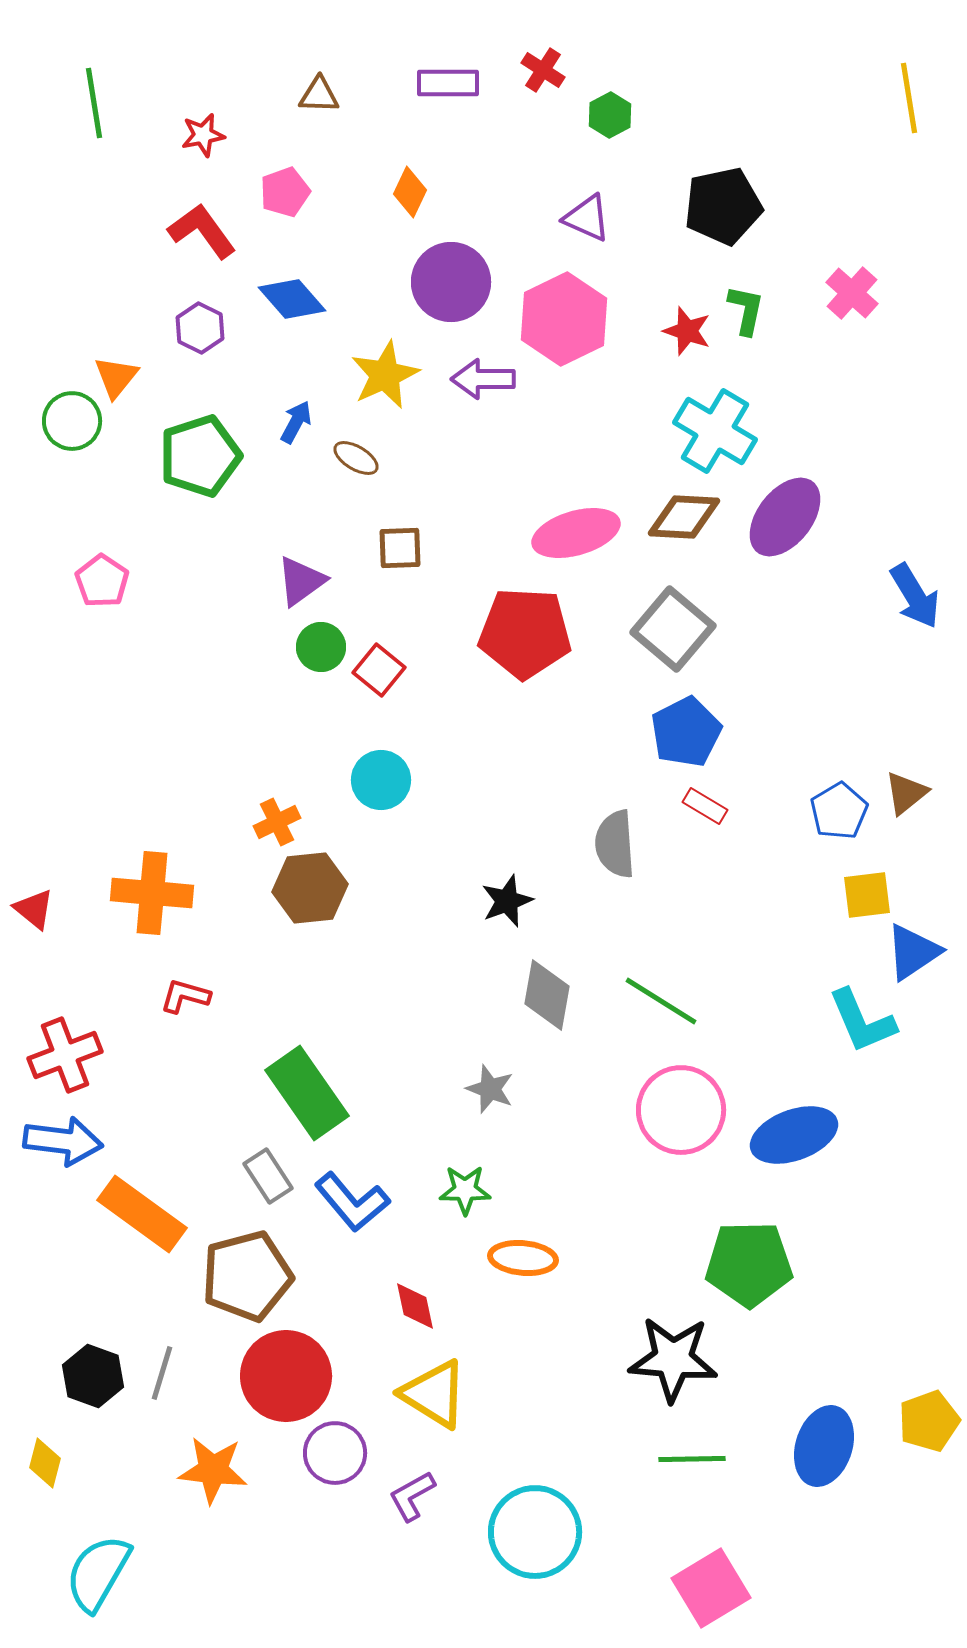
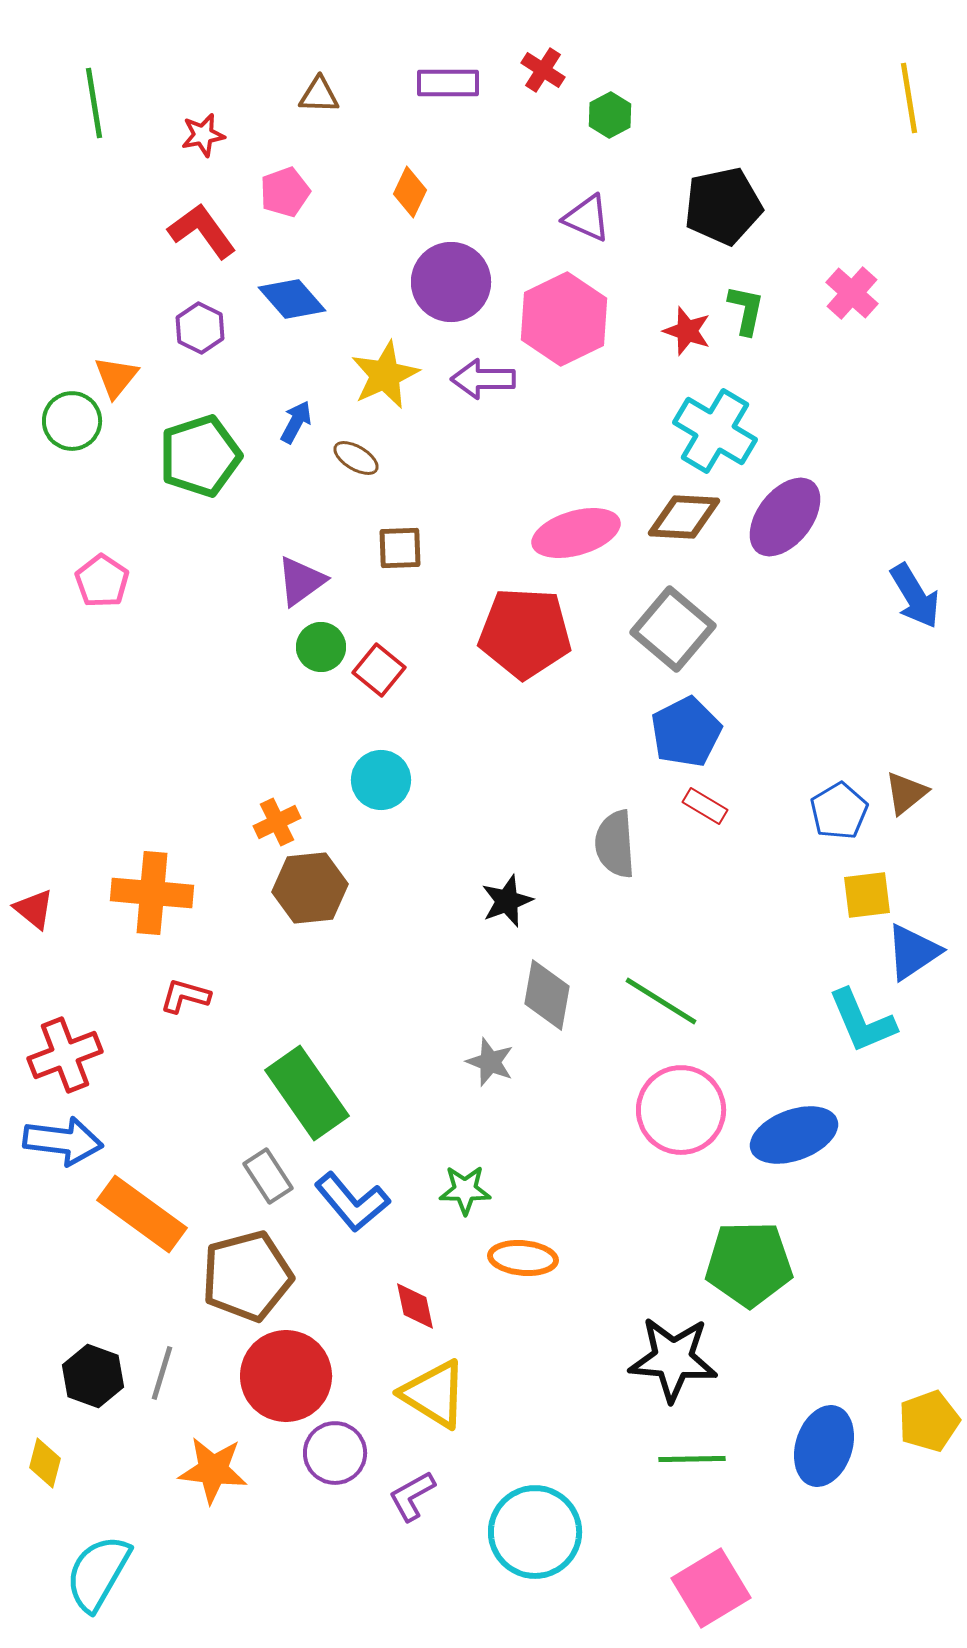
gray star at (490, 1089): moved 27 px up
